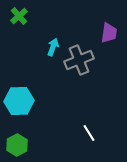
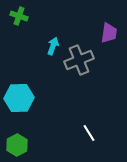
green cross: rotated 30 degrees counterclockwise
cyan arrow: moved 1 px up
cyan hexagon: moved 3 px up
